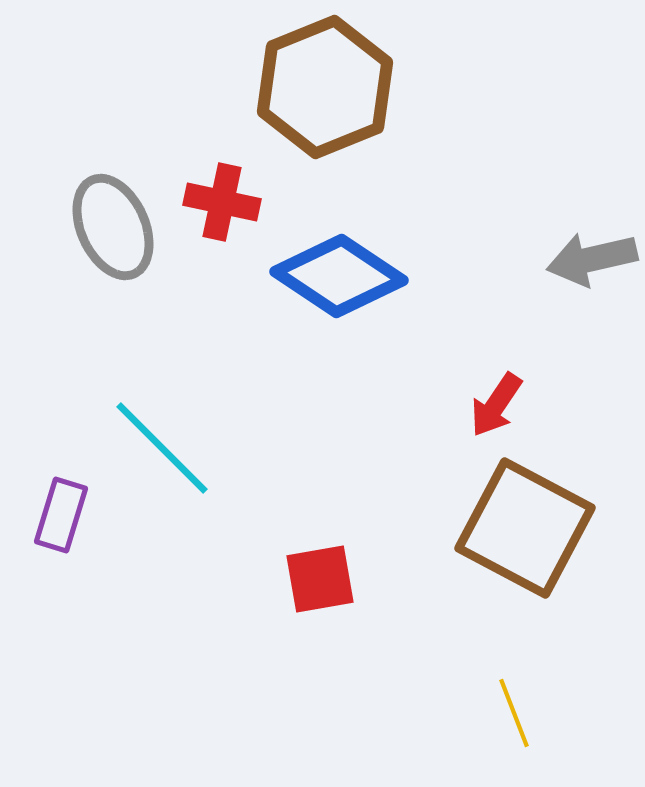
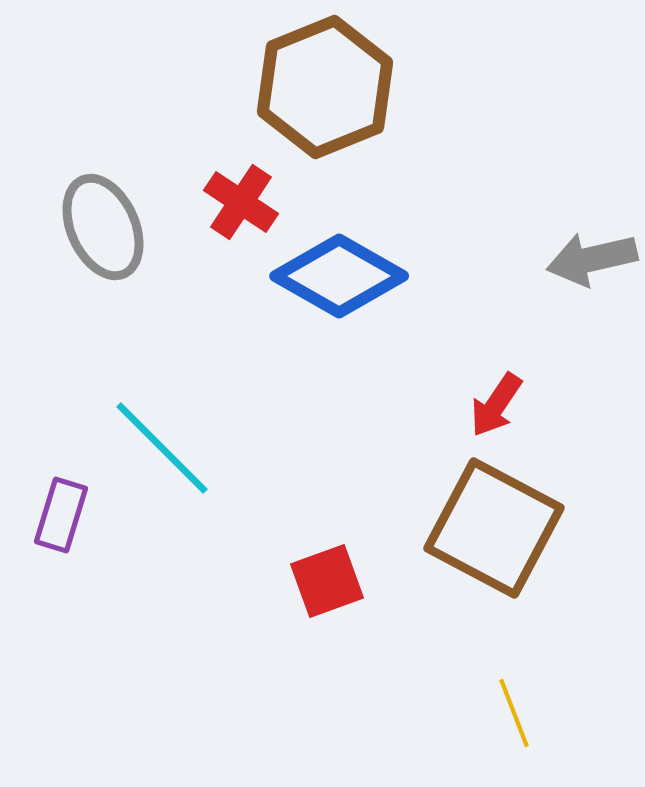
red cross: moved 19 px right; rotated 22 degrees clockwise
gray ellipse: moved 10 px left
blue diamond: rotated 4 degrees counterclockwise
brown square: moved 31 px left
red square: moved 7 px right, 2 px down; rotated 10 degrees counterclockwise
